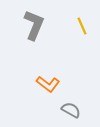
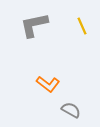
gray L-shape: rotated 124 degrees counterclockwise
